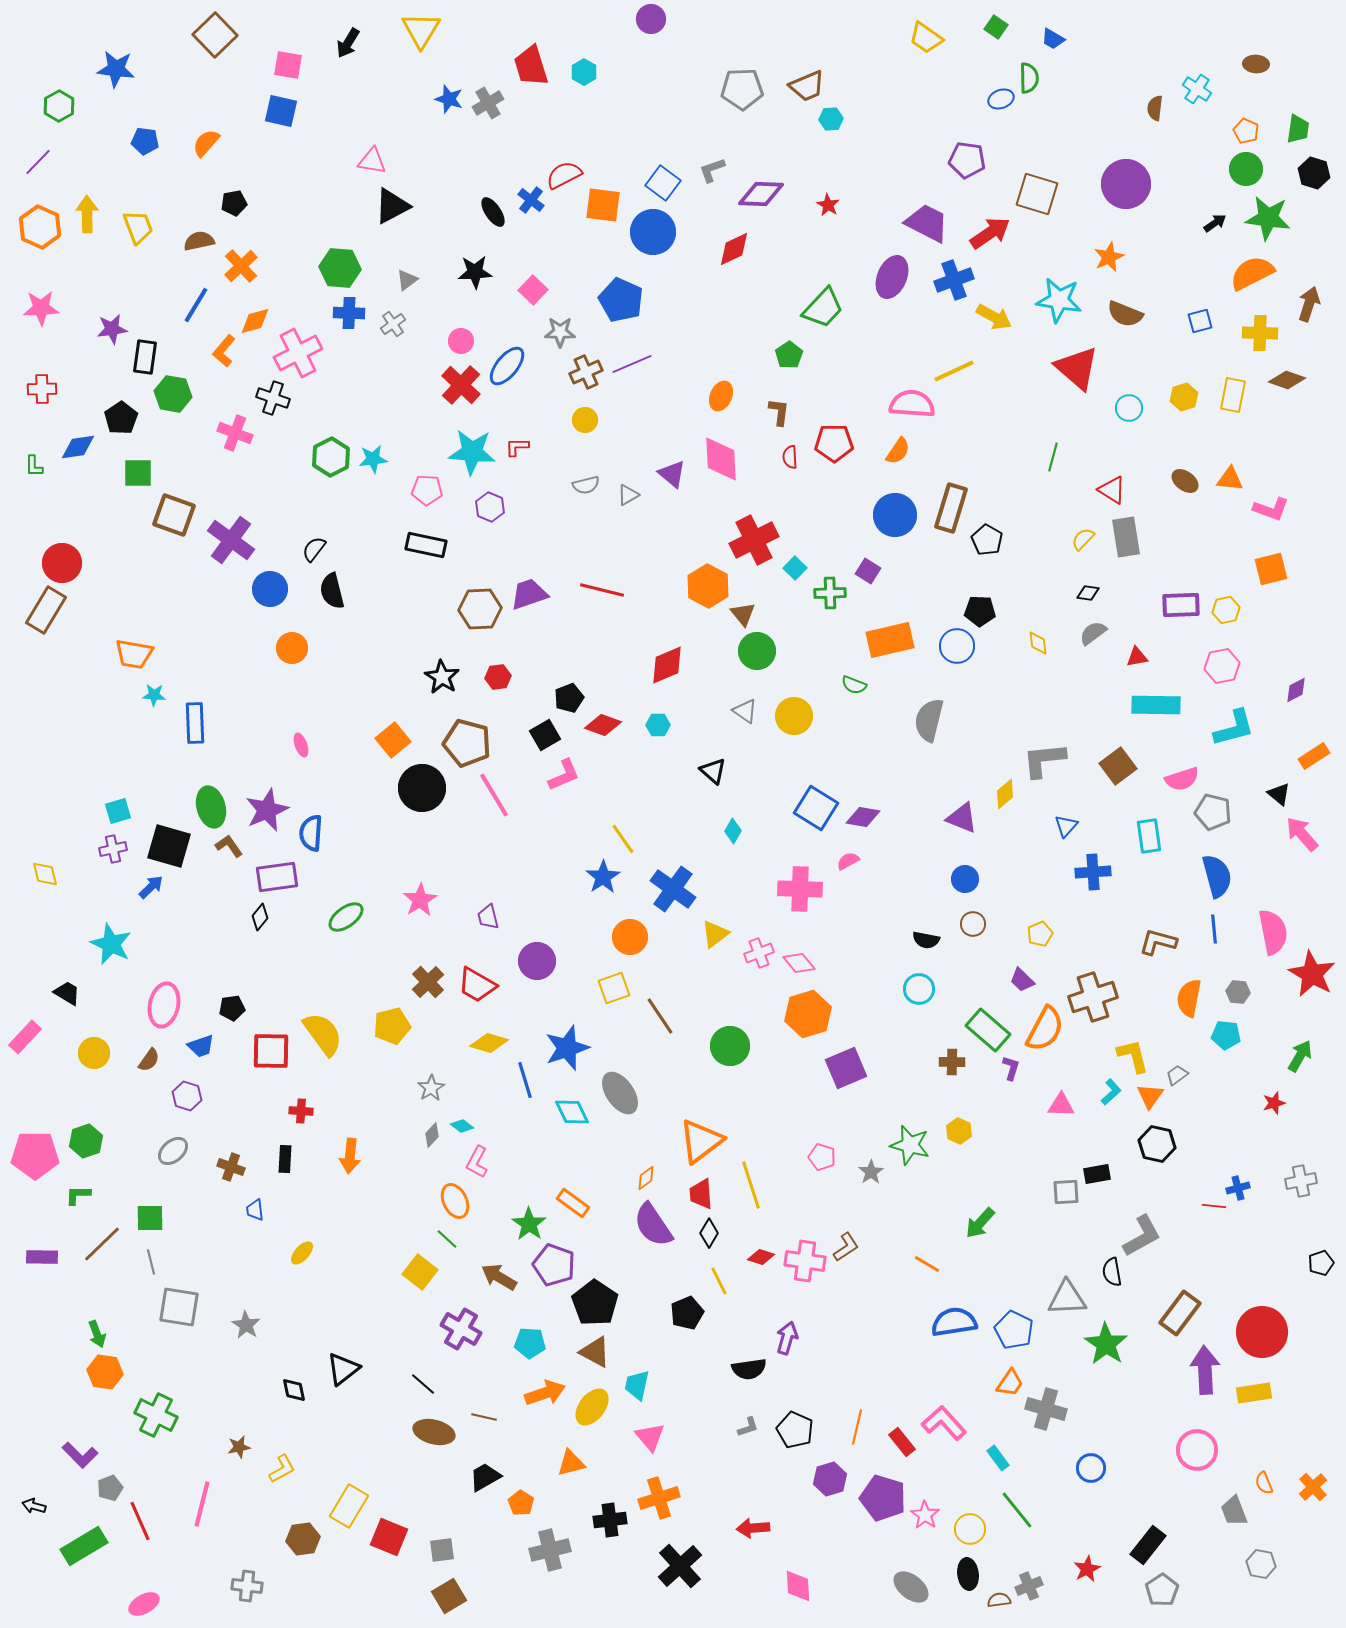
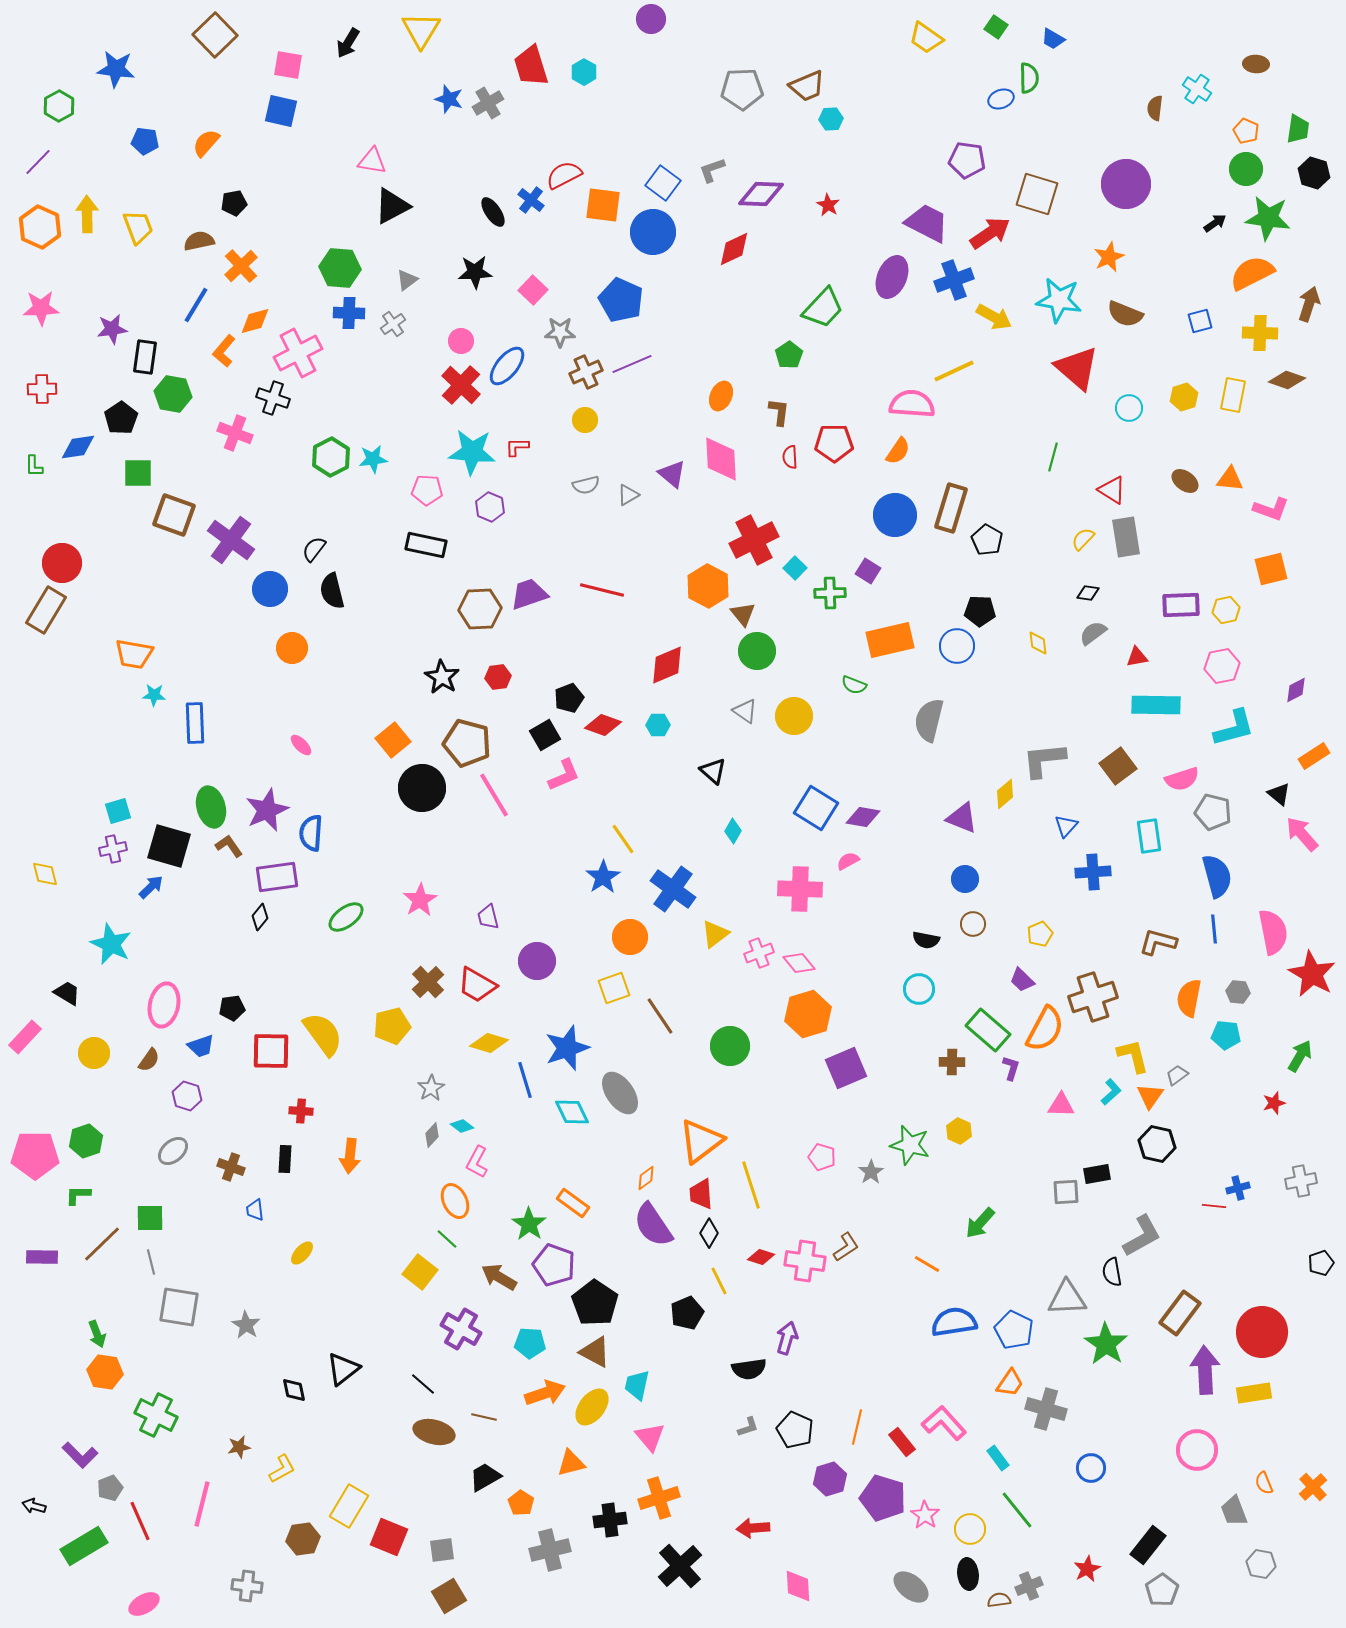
pink ellipse at (301, 745): rotated 25 degrees counterclockwise
